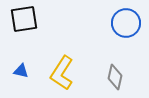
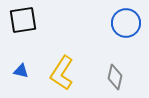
black square: moved 1 px left, 1 px down
